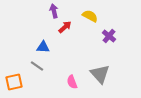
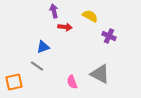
red arrow: rotated 48 degrees clockwise
purple cross: rotated 16 degrees counterclockwise
blue triangle: rotated 24 degrees counterclockwise
gray triangle: rotated 20 degrees counterclockwise
